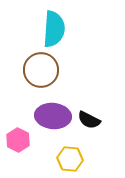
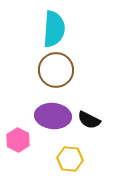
brown circle: moved 15 px right
